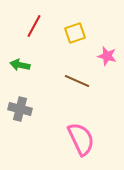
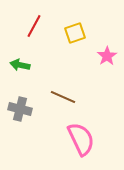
pink star: rotated 24 degrees clockwise
brown line: moved 14 px left, 16 px down
